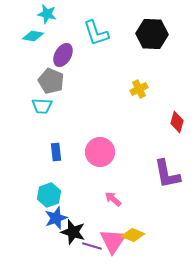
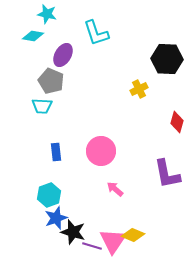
black hexagon: moved 15 px right, 25 px down
pink circle: moved 1 px right, 1 px up
pink arrow: moved 2 px right, 10 px up
